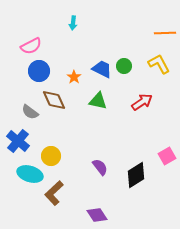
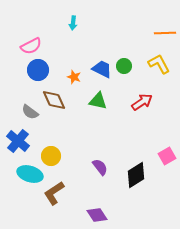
blue circle: moved 1 px left, 1 px up
orange star: rotated 16 degrees counterclockwise
brown L-shape: rotated 10 degrees clockwise
